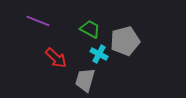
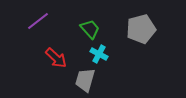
purple line: rotated 60 degrees counterclockwise
green trapezoid: rotated 20 degrees clockwise
gray pentagon: moved 16 px right, 12 px up
